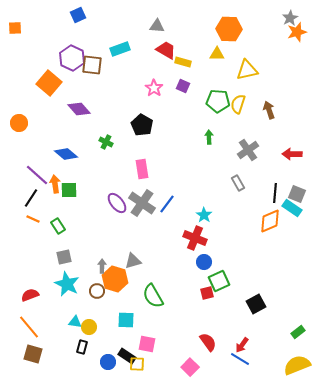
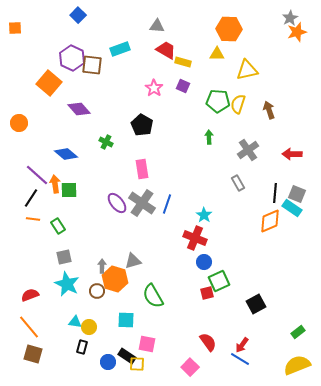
blue square at (78, 15): rotated 21 degrees counterclockwise
blue line at (167, 204): rotated 18 degrees counterclockwise
orange line at (33, 219): rotated 16 degrees counterclockwise
